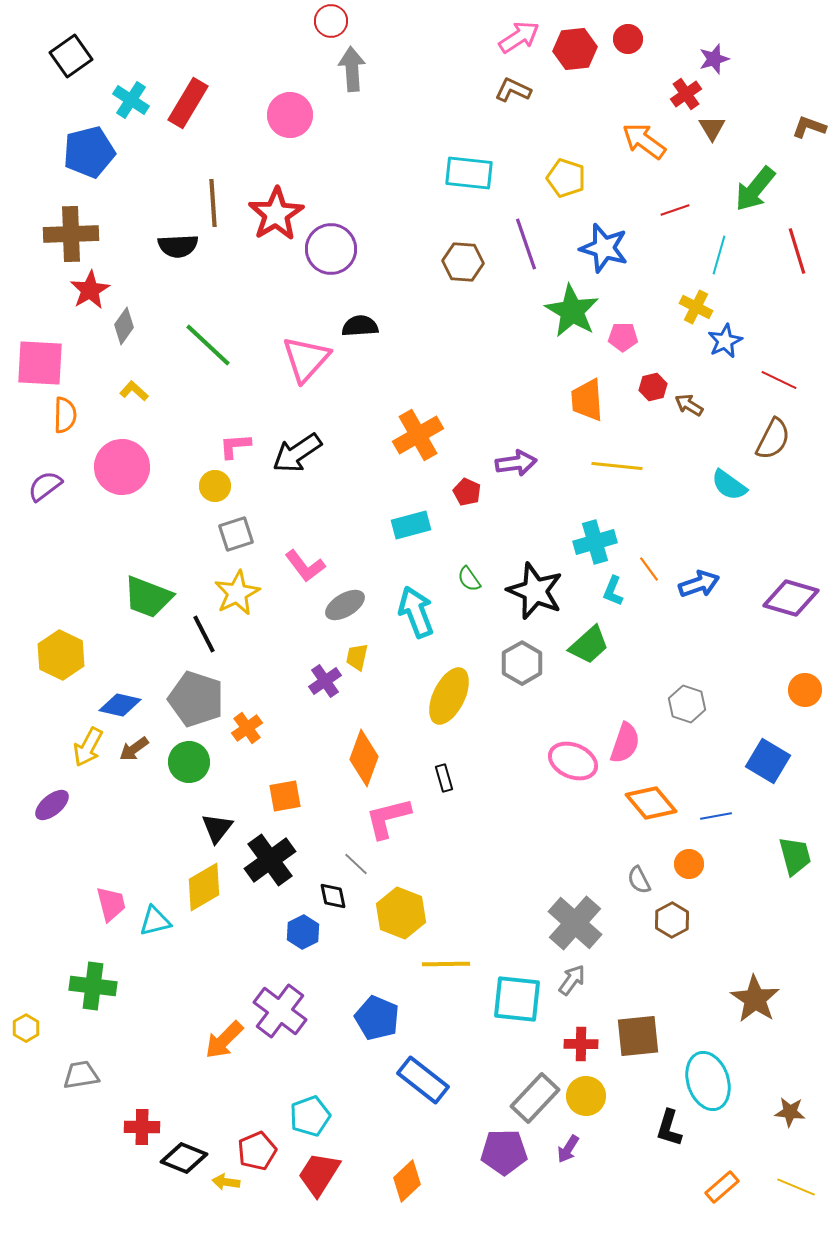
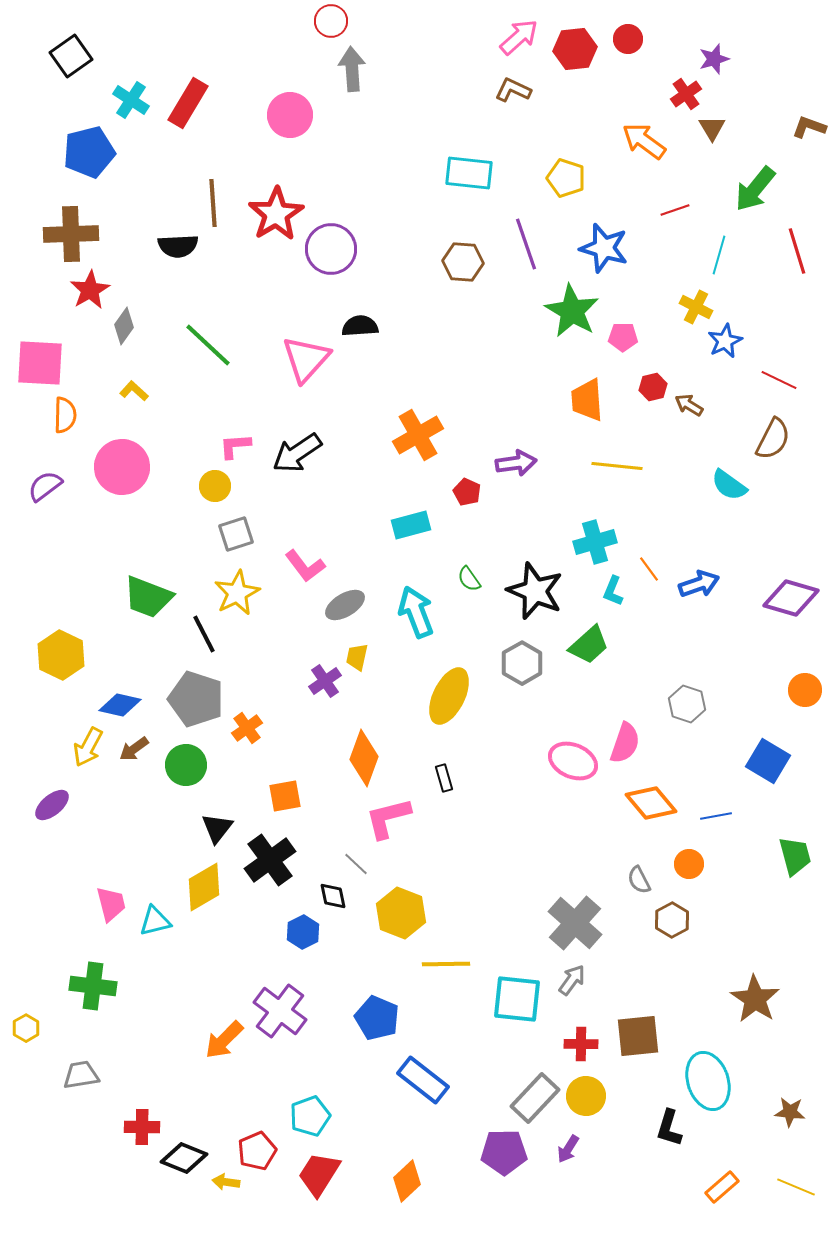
pink arrow at (519, 37): rotated 9 degrees counterclockwise
green circle at (189, 762): moved 3 px left, 3 px down
